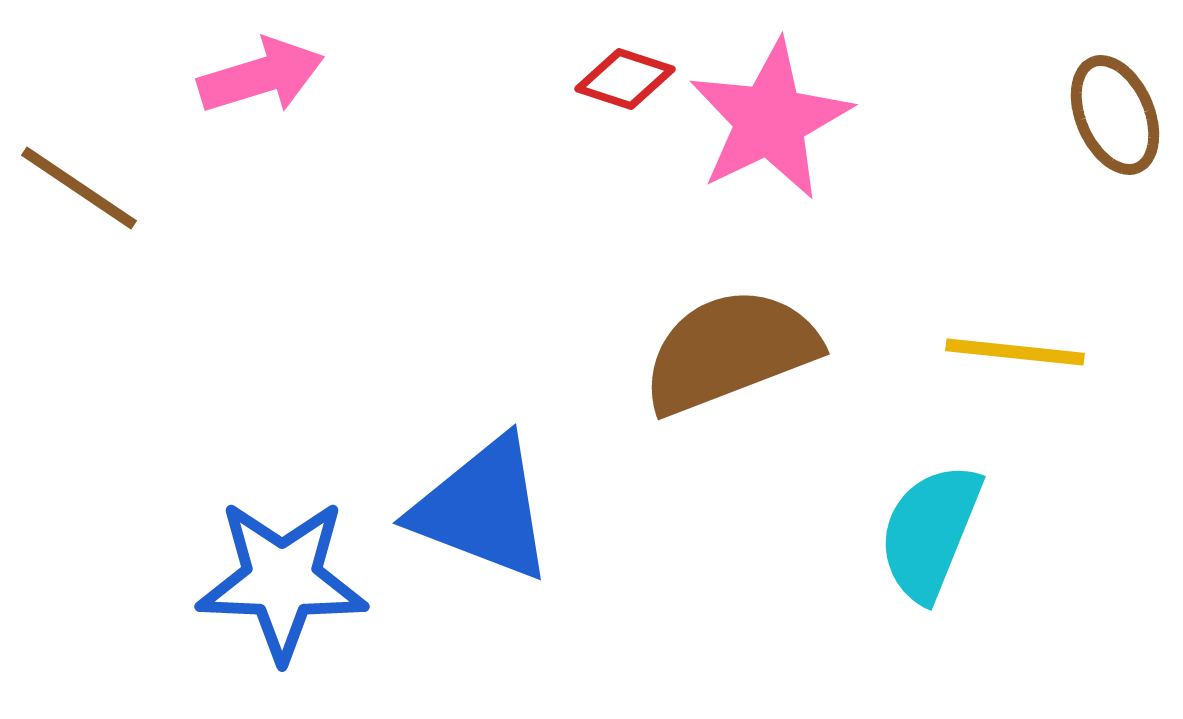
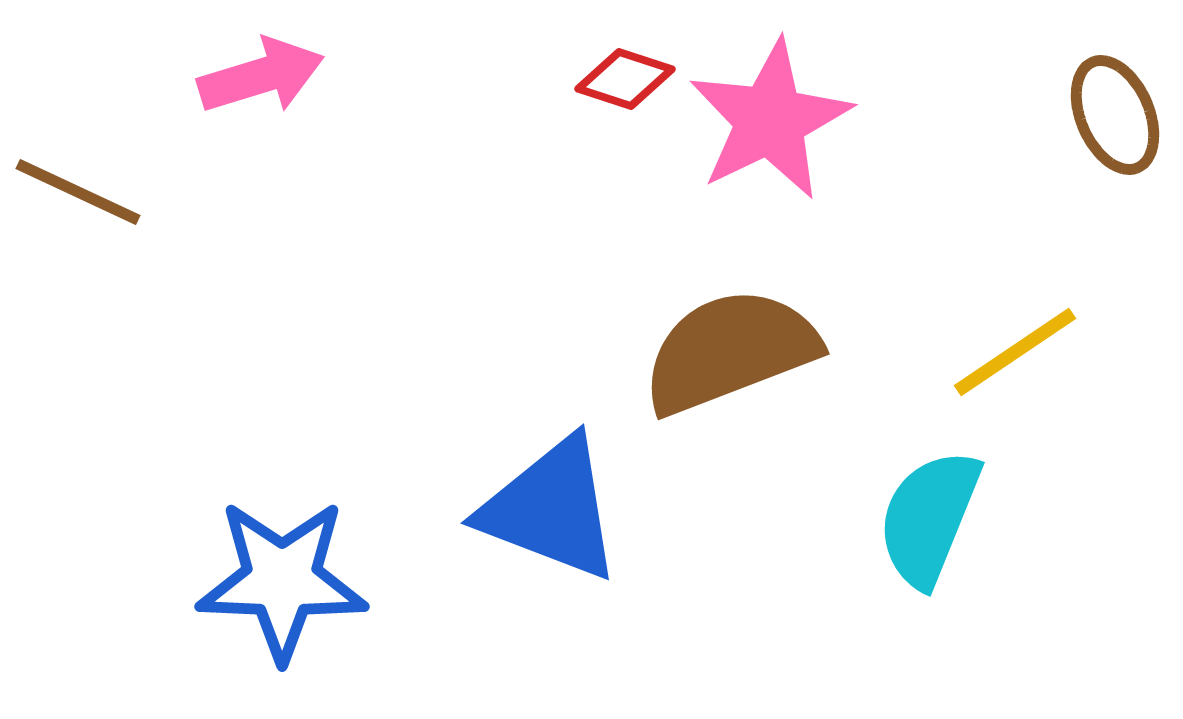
brown line: moved 1 px left, 4 px down; rotated 9 degrees counterclockwise
yellow line: rotated 40 degrees counterclockwise
blue triangle: moved 68 px right
cyan semicircle: moved 1 px left, 14 px up
